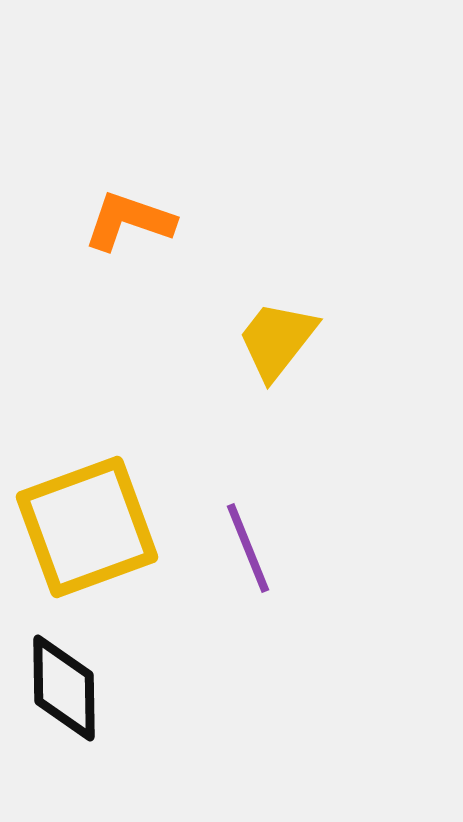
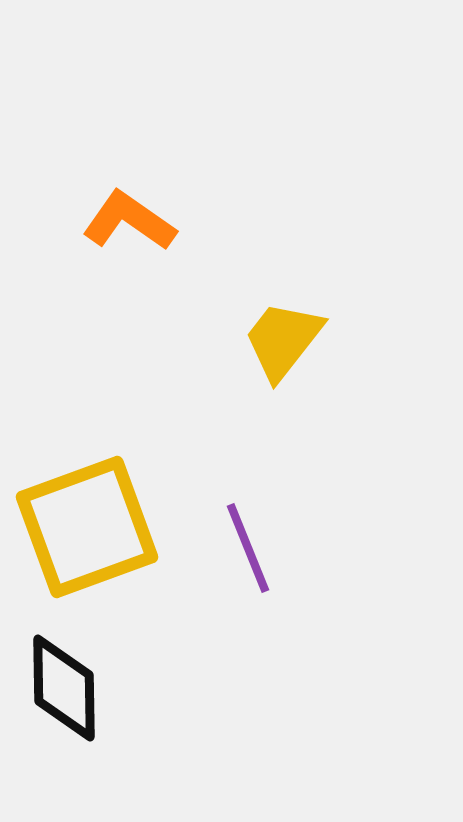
orange L-shape: rotated 16 degrees clockwise
yellow trapezoid: moved 6 px right
